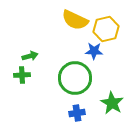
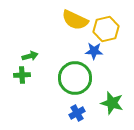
green star: rotated 15 degrees counterclockwise
blue cross: rotated 21 degrees counterclockwise
